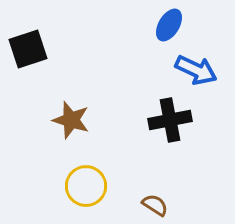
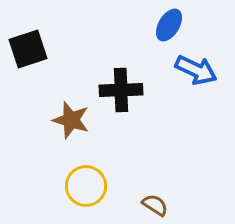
black cross: moved 49 px left, 30 px up; rotated 9 degrees clockwise
